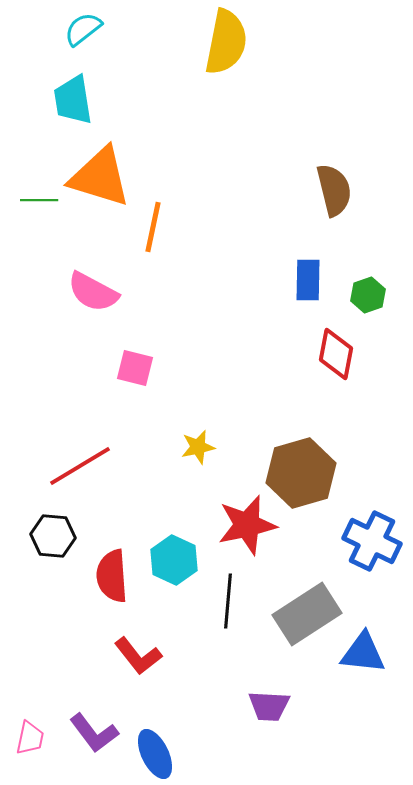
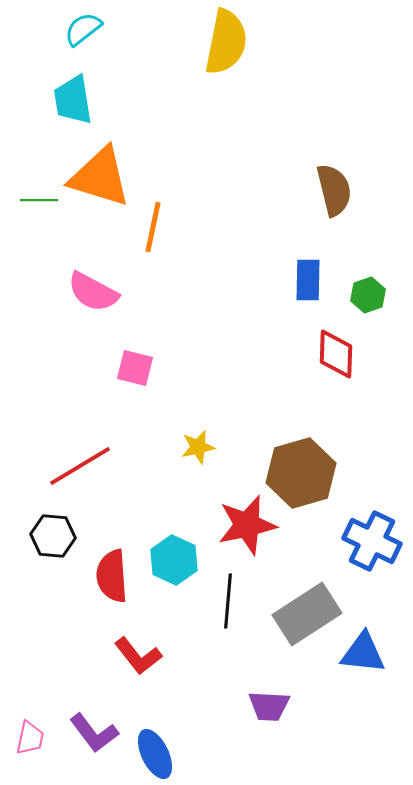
red diamond: rotated 9 degrees counterclockwise
